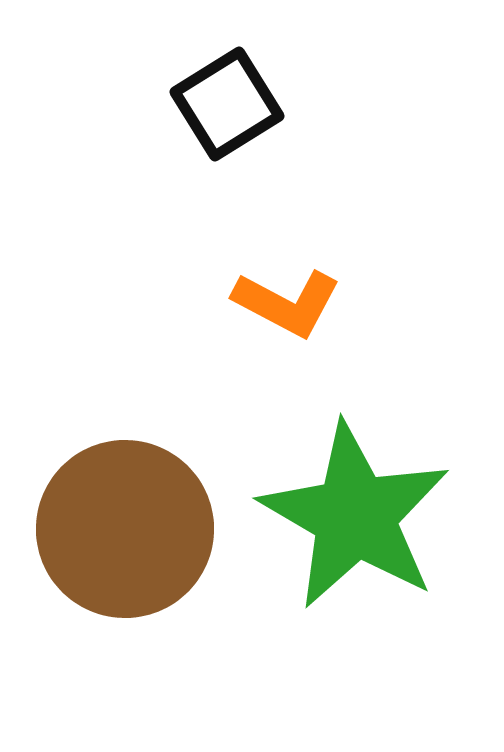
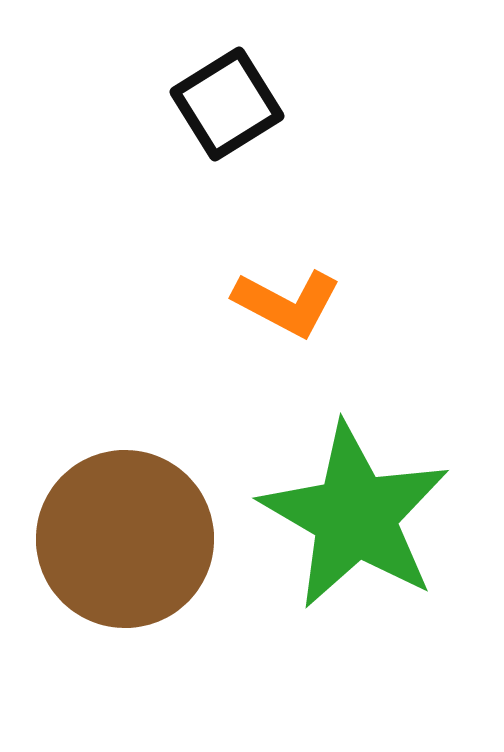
brown circle: moved 10 px down
